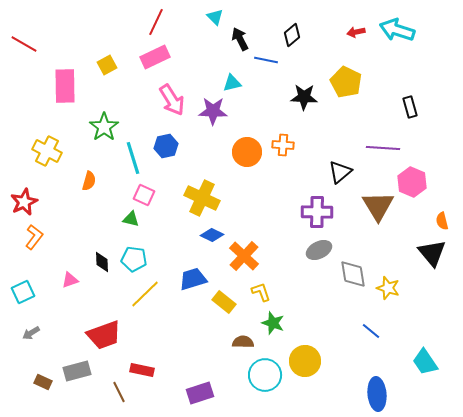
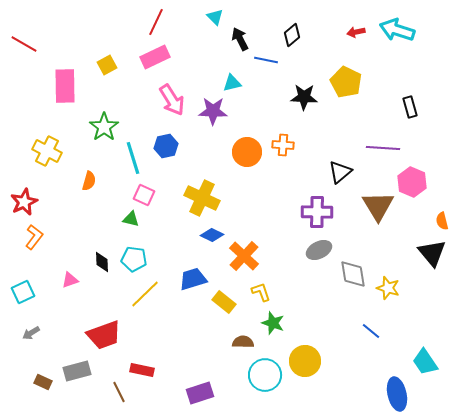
blue ellipse at (377, 394): moved 20 px right; rotated 8 degrees counterclockwise
